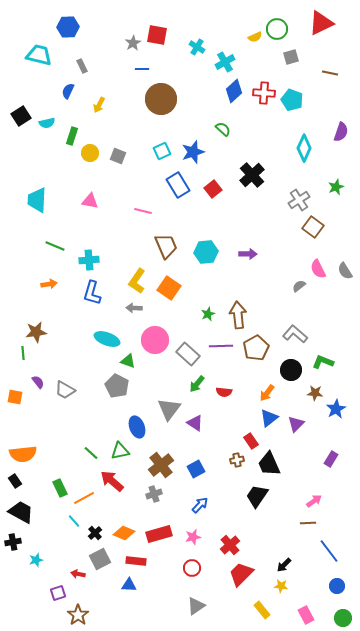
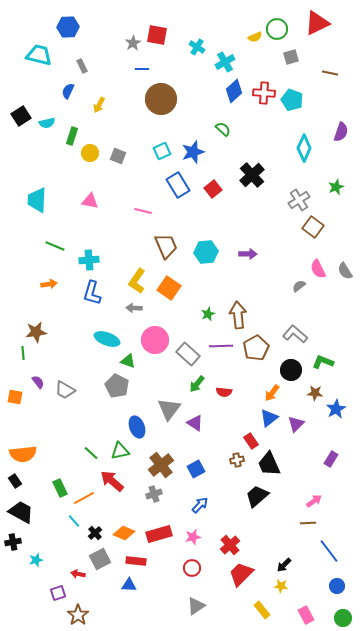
red triangle at (321, 23): moved 4 px left
orange arrow at (267, 393): moved 5 px right
black trapezoid at (257, 496): rotated 15 degrees clockwise
